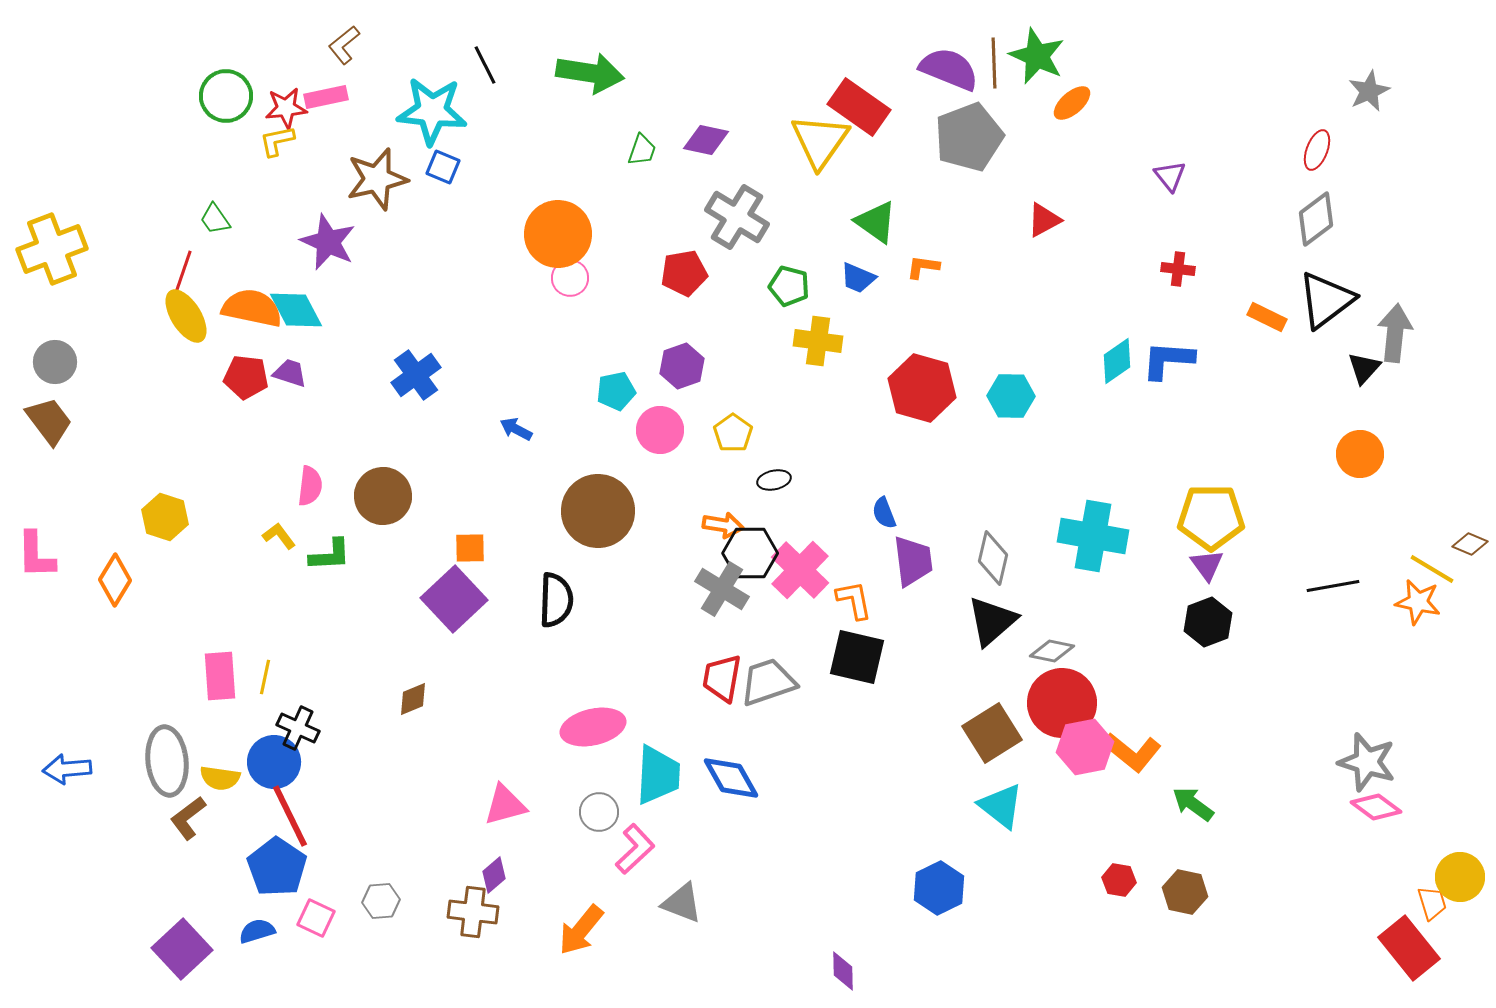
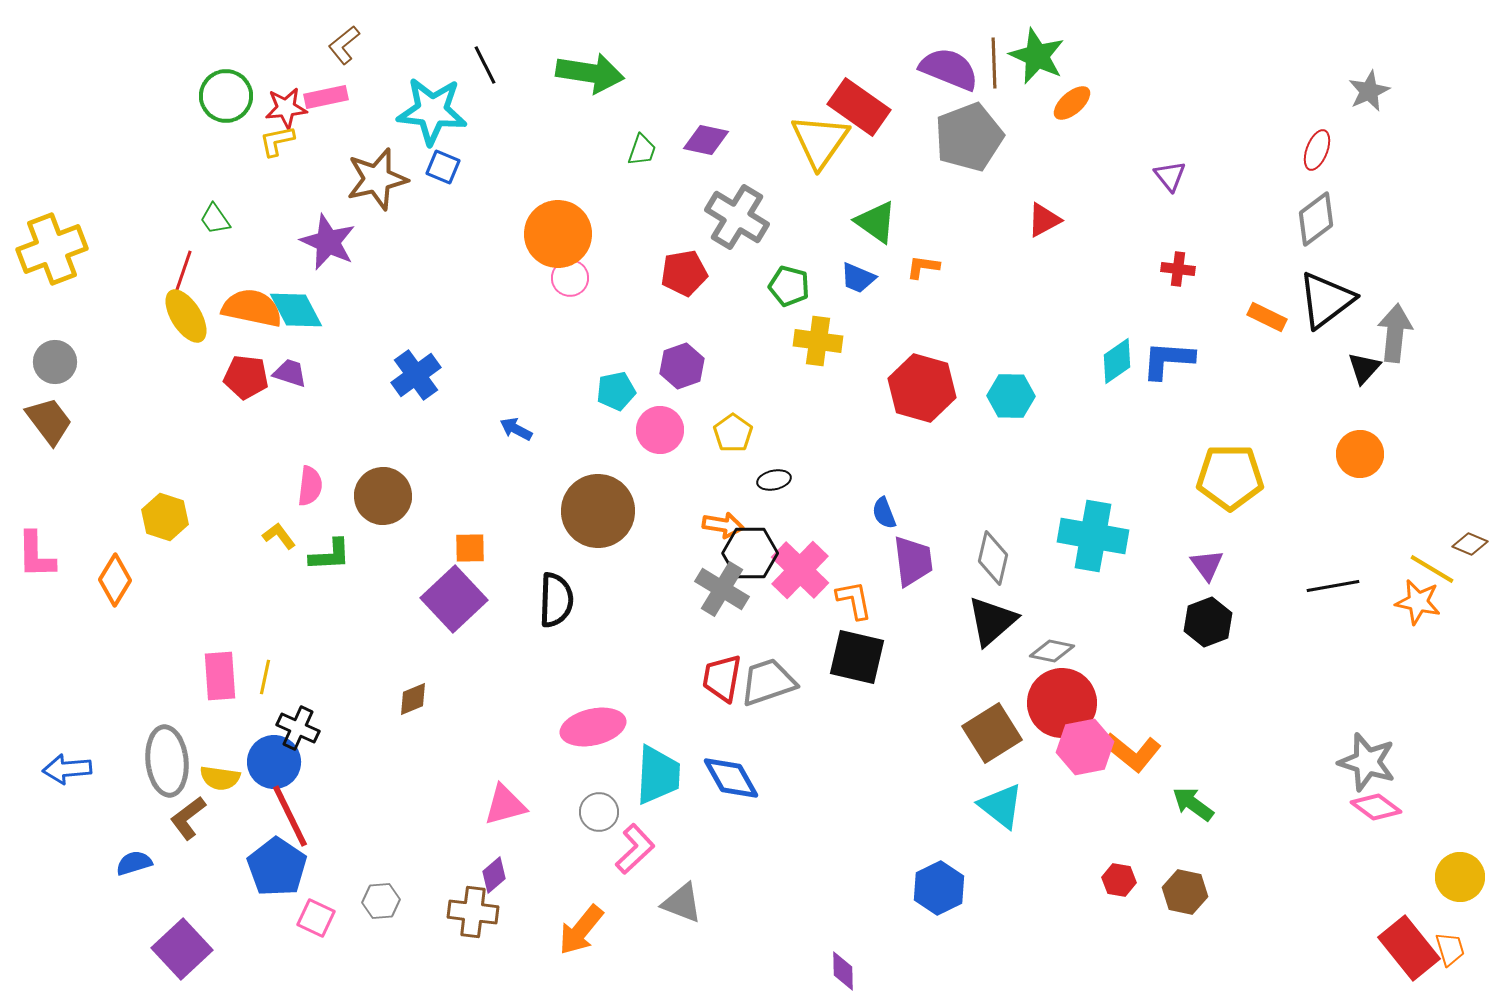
yellow pentagon at (1211, 517): moved 19 px right, 40 px up
orange trapezoid at (1432, 903): moved 18 px right, 46 px down
blue semicircle at (257, 931): moved 123 px left, 68 px up
